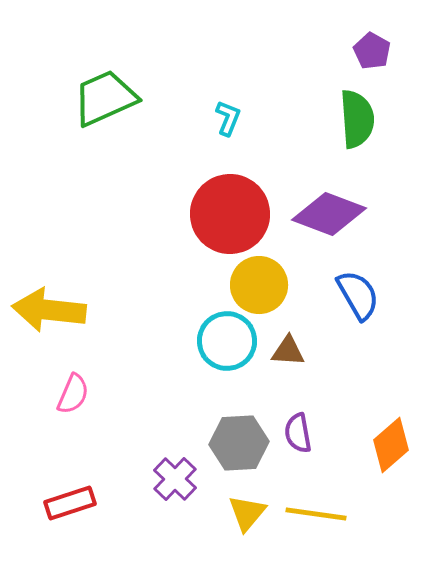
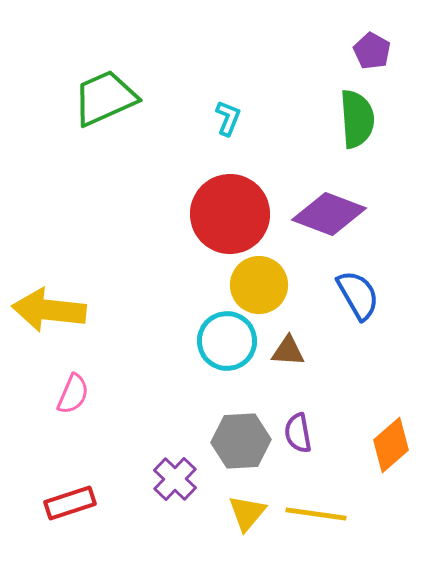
gray hexagon: moved 2 px right, 2 px up
